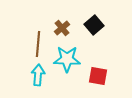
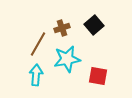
brown cross: rotated 21 degrees clockwise
brown line: rotated 25 degrees clockwise
cyan star: rotated 12 degrees counterclockwise
cyan arrow: moved 2 px left
